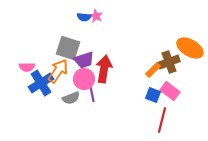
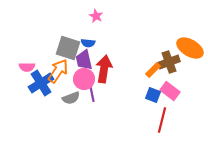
blue semicircle: moved 4 px right, 26 px down
purple trapezoid: rotated 95 degrees clockwise
